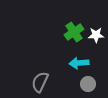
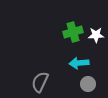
green cross: moved 1 px left; rotated 18 degrees clockwise
